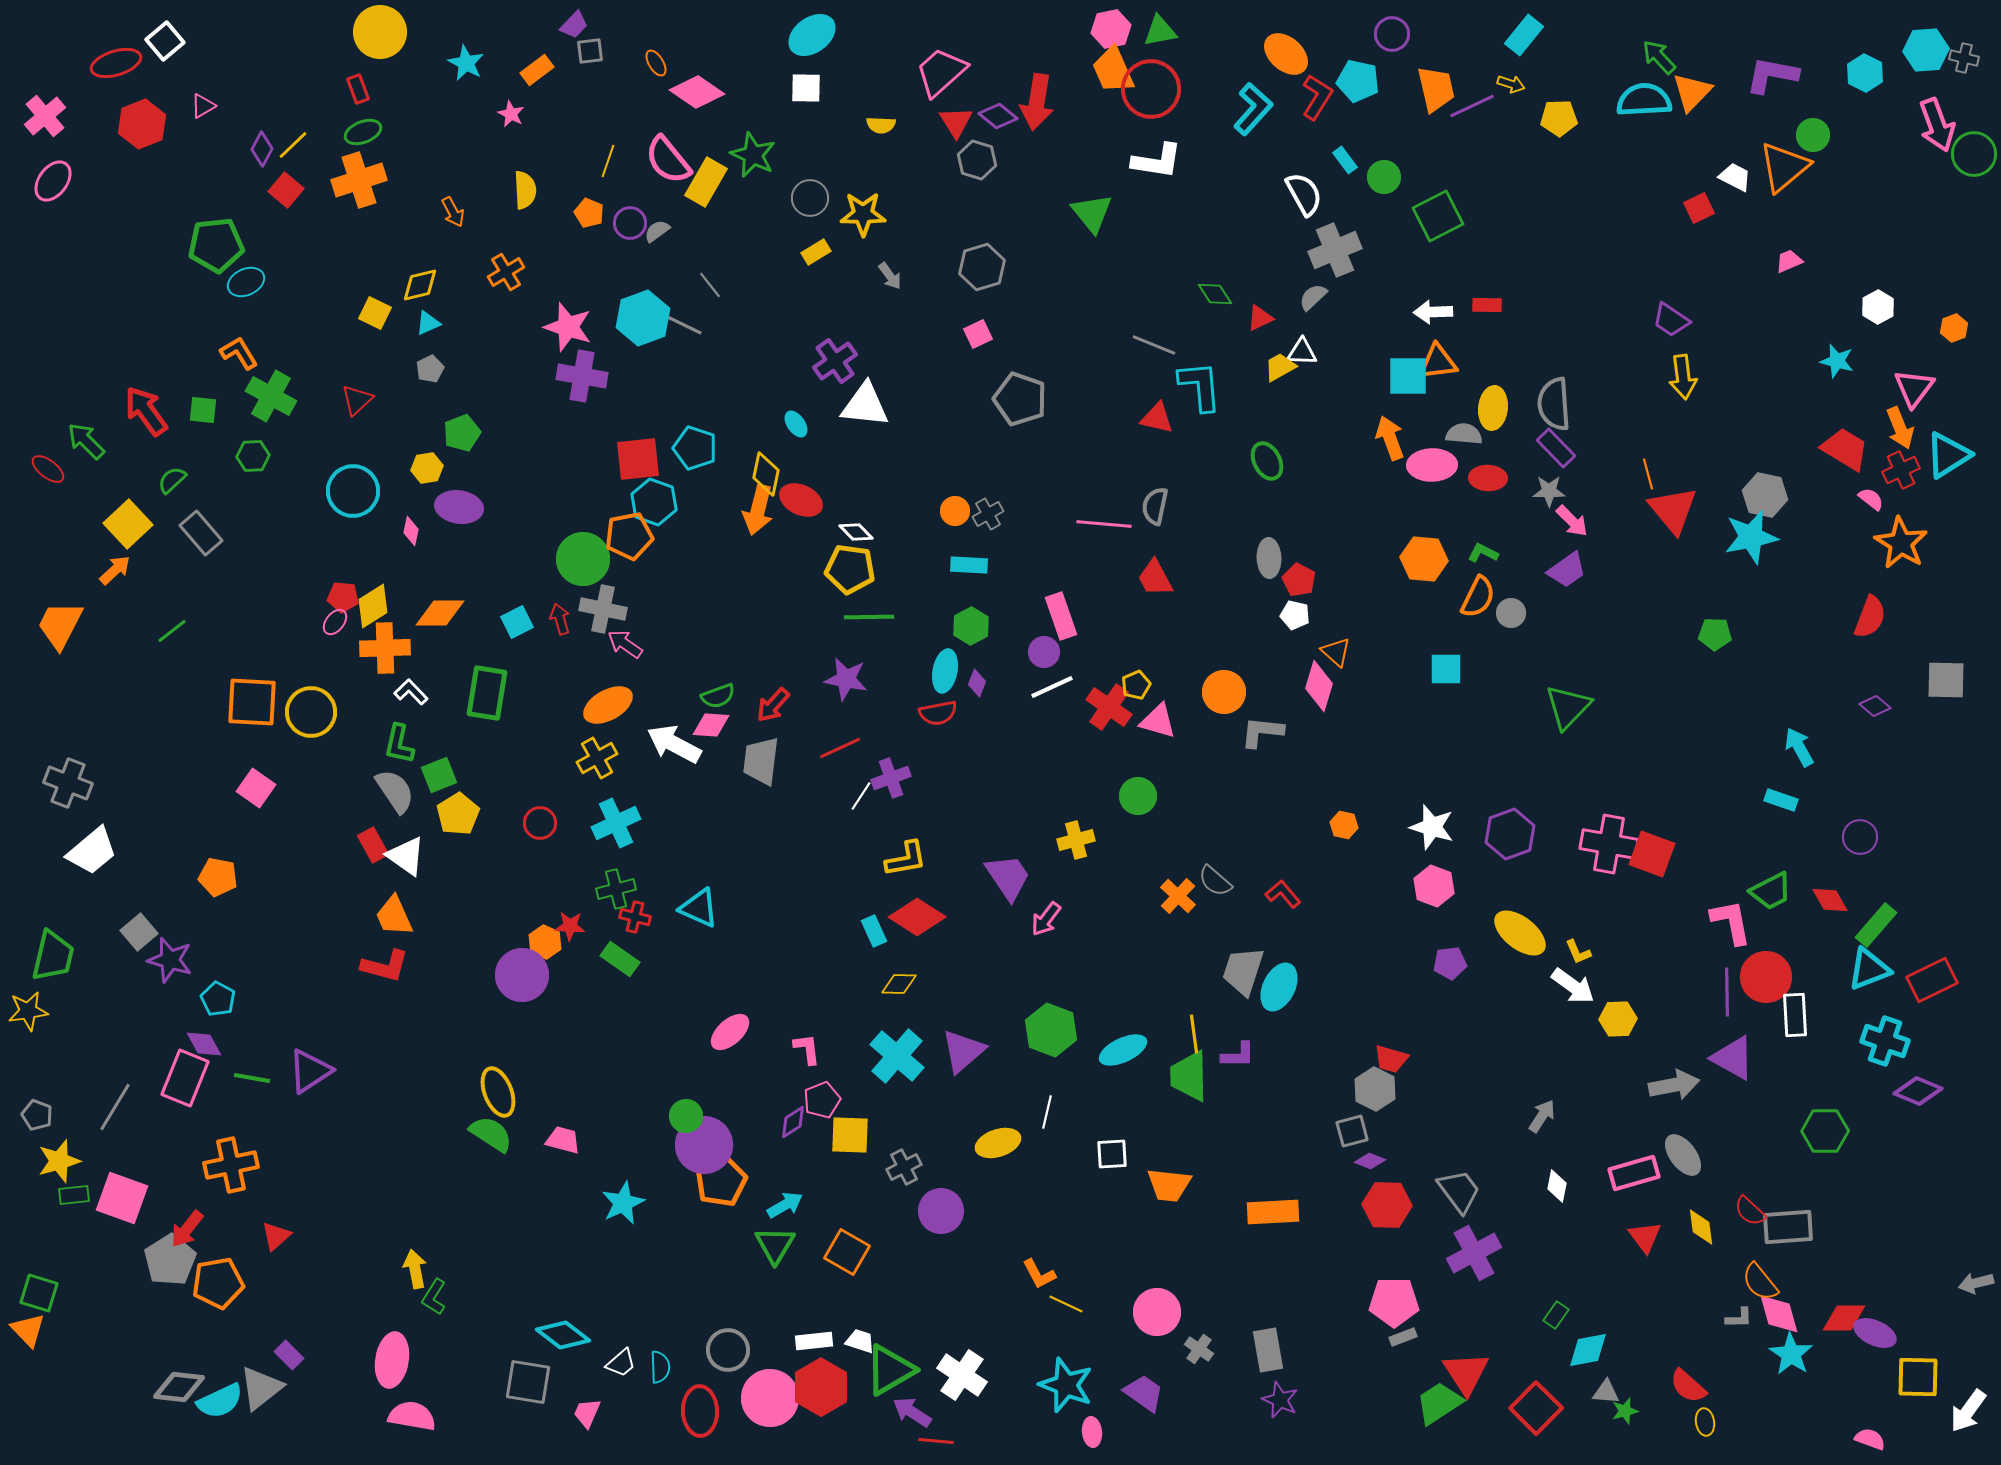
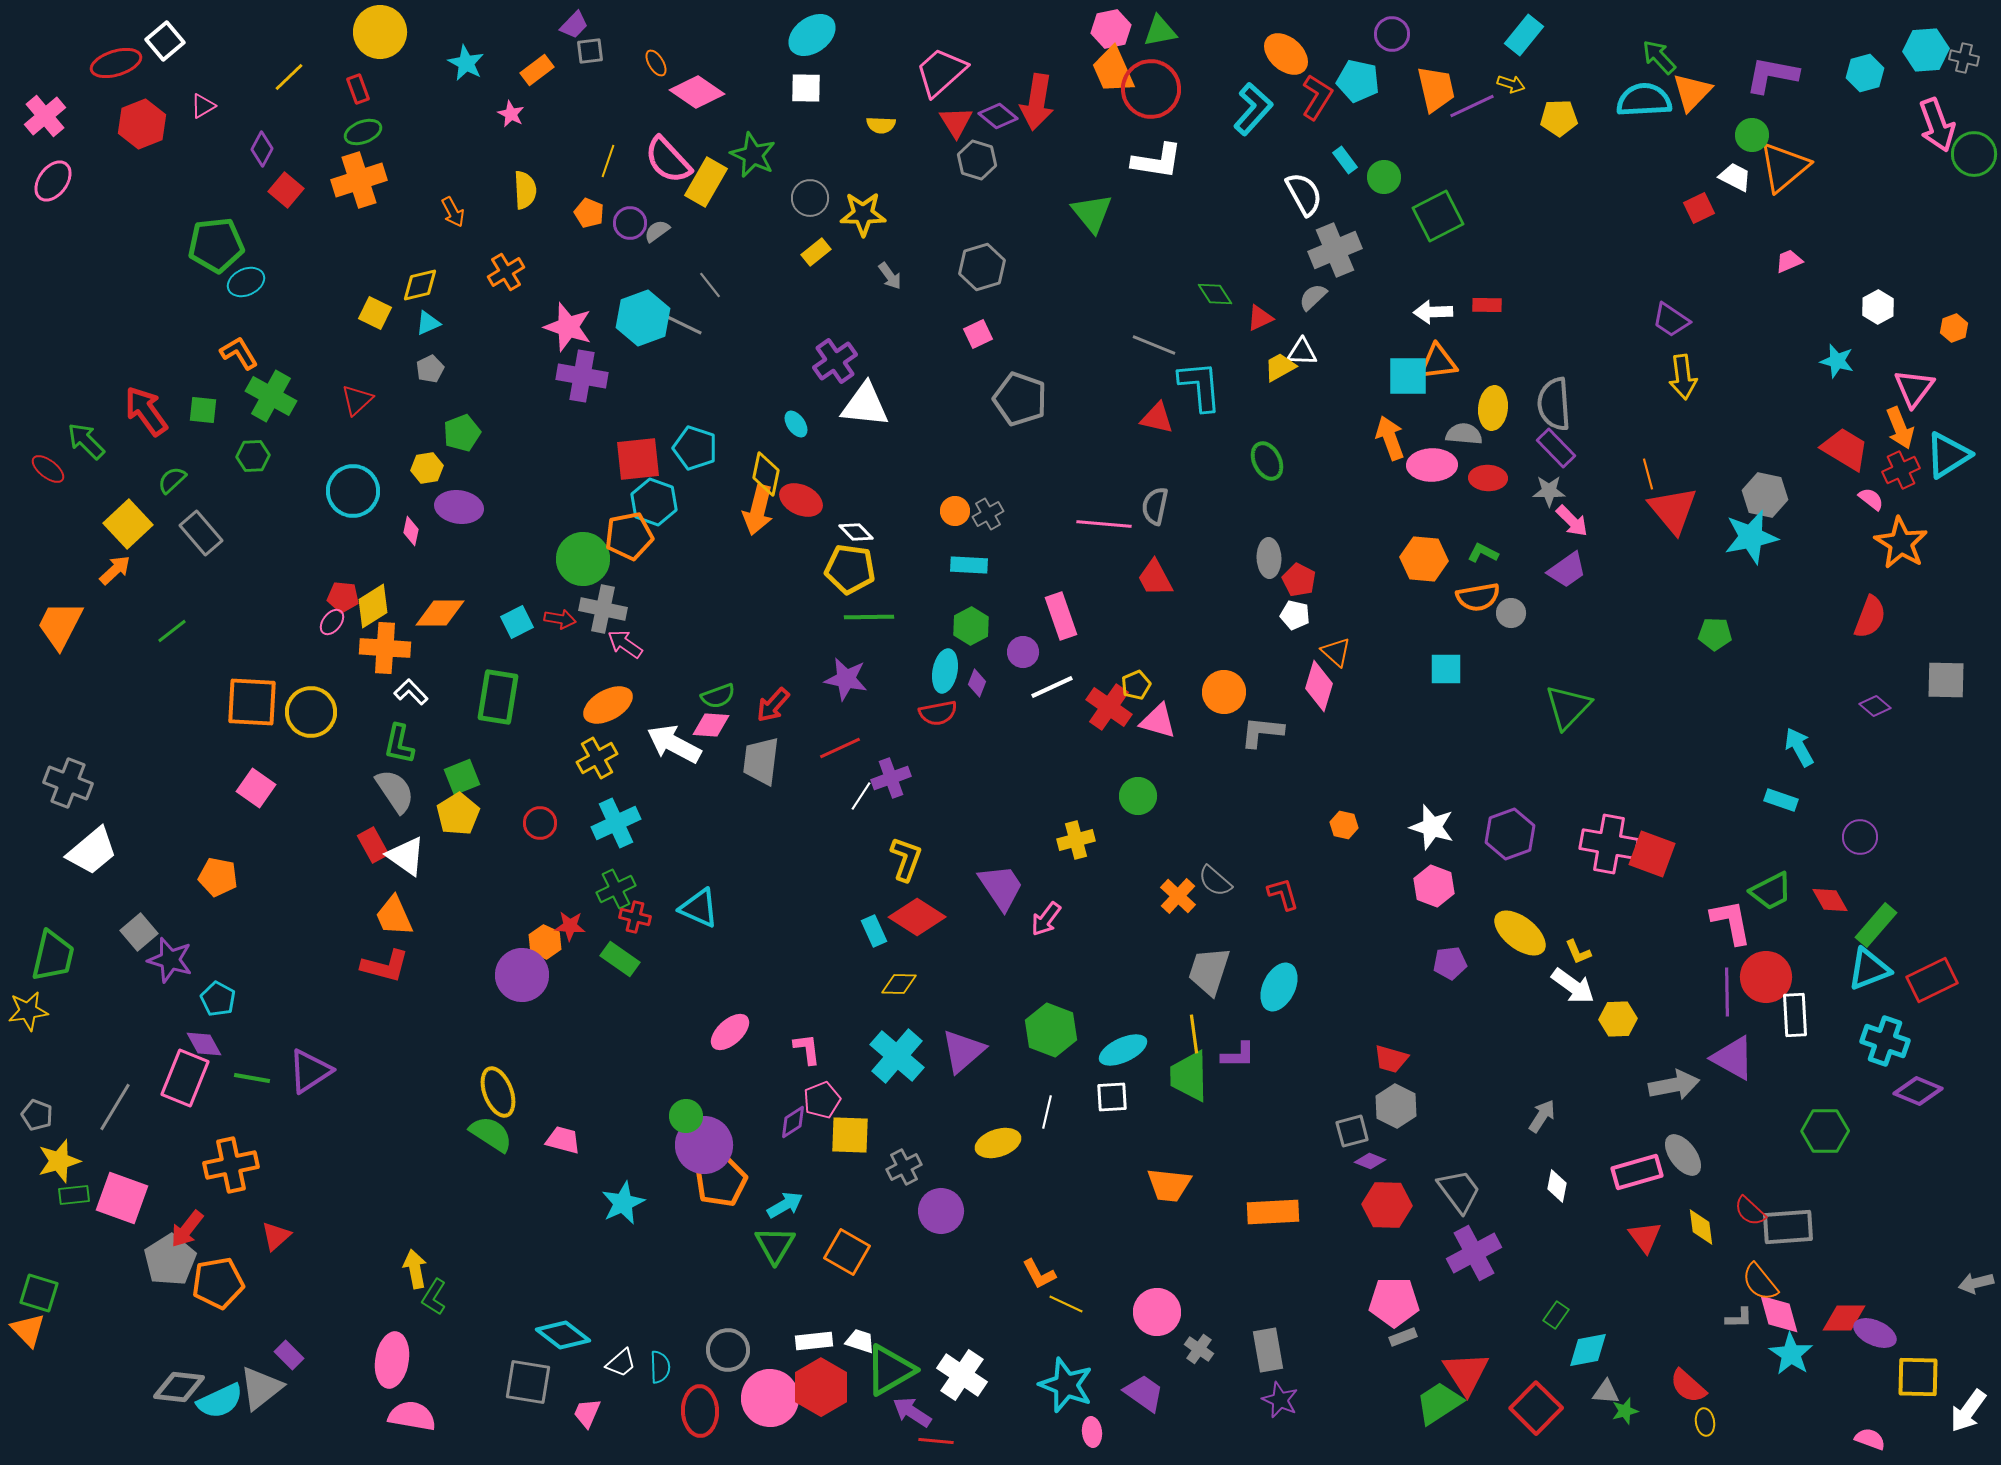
cyan hexagon at (1865, 73): rotated 18 degrees clockwise
green circle at (1813, 135): moved 61 px left
yellow line at (293, 145): moved 4 px left, 68 px up
pink semicircle at (668, 160): rotated 4 degrees counterclockwise
yellow rectangle at (816, 252): rotated 8 degrees counterclockwise
orange semicircle at (1478, 597): rotated 54 degrees clockwise
red arrow at (560, 619): rotated 116 degrees clockwise
pink ellipse at (335, 622): moved 3 px left
orange cross at (385, 648): rotated 6 degrees clockwise
purple circle at (1044, 652): moved 21 px left
green rectangle at (487, 693): moved 11 px right, 4 px down
green square at (439, 775): moved 23 px right, 2 px down
yellow L-shape at (906, 859): rotated 60 degrees counterclockwise
purple trapezoid at (1008, 877): moved 7 px left, 10 px down
green cross at (616, 889): rotated 12 degrees counterclockwise
red L-shape at (1283, 894): rotated 24 degrees clockwise
gray trapezoid at (1243, 971): moved 34 px left
gray hexagon at (1375, 1089): moved 21 px right, 17 px down
white square at (1112, 1154): moved 57 px up
pink rectangle at (1634, 1173): moved 3 px right, 1 px up
